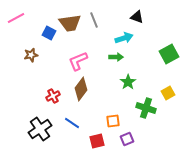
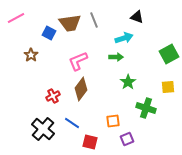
brown star: rotated 24 degrees counterclockwise
yellow square: moved 6 px up; rotated 24 degrees clockwise
black cross: moved 3 px right; rotated 15 degrees counterclockwise
red square: moved 7 px left, 1 px down; rotated 28 degrees clockwise
